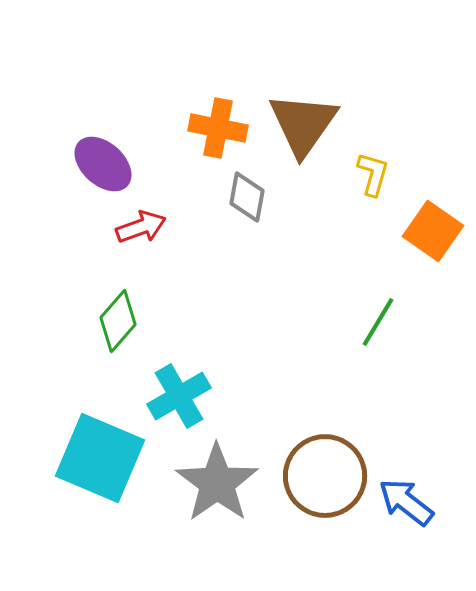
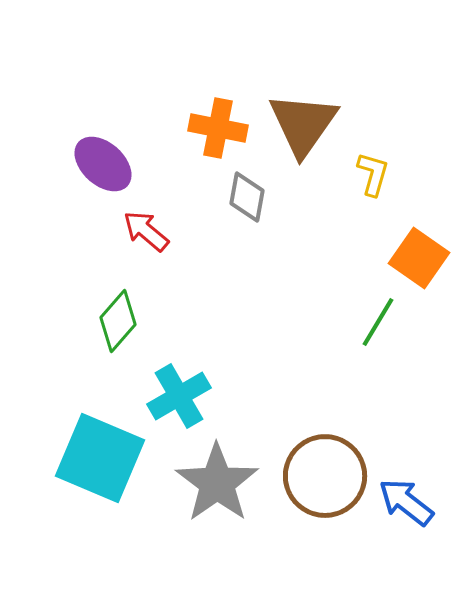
red arrow: moved 5 px right, 4 px down; rotated 120 degrees counterclockwise
orange square: moved 14 px left, 27 px down
